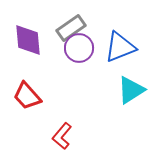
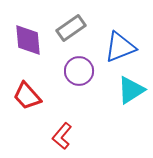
purple circle: moved 23 px down
